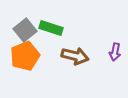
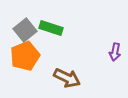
brown arrow: moved 8 px left, 22 px down; rotated 12 degrees clockwise
